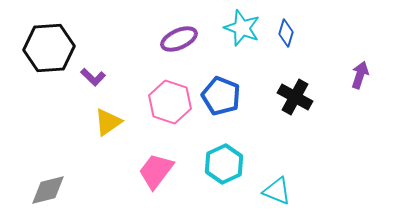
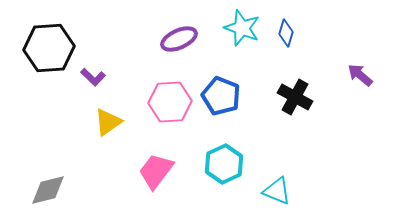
purple arrow: rotated 68 degrees counterclockwise
pink hexagon: rotated 21 degrees counterclockwise
